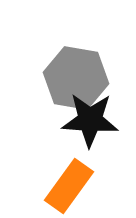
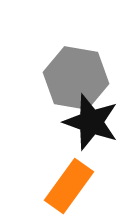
black star: moved 1 px right, 2 px down; rotated 16 degrees clockwise
